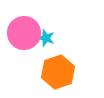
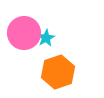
cyan star: rotated 24 degrees clockwise
